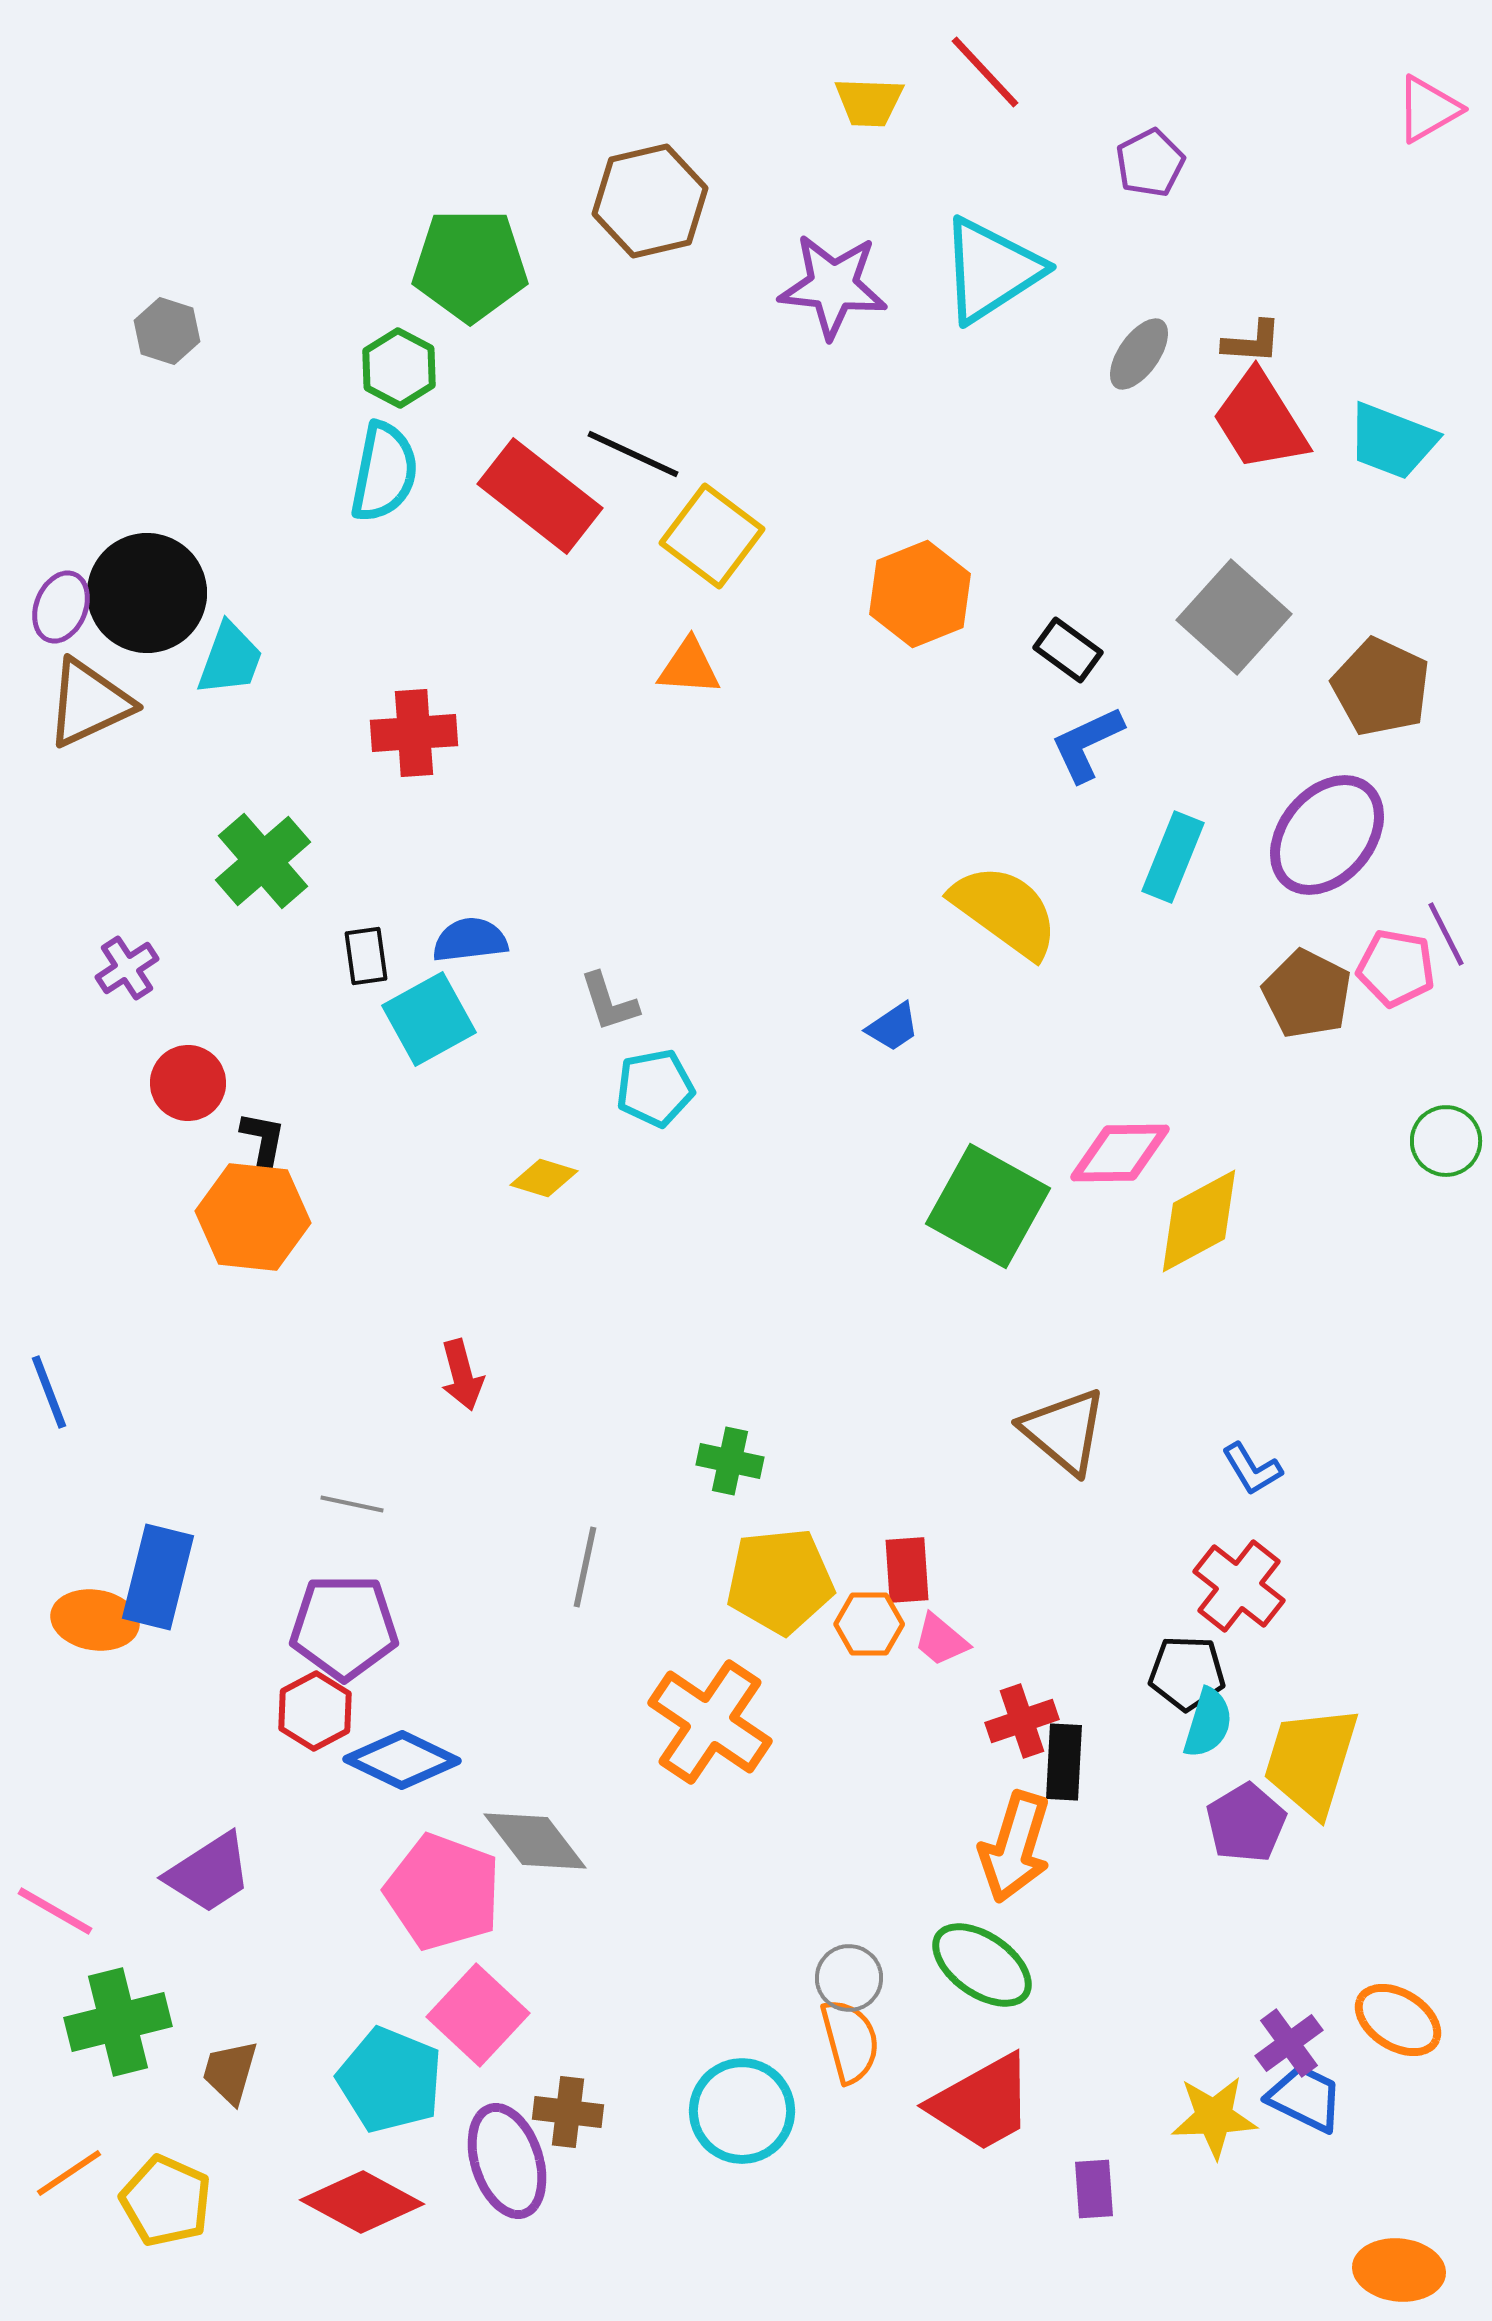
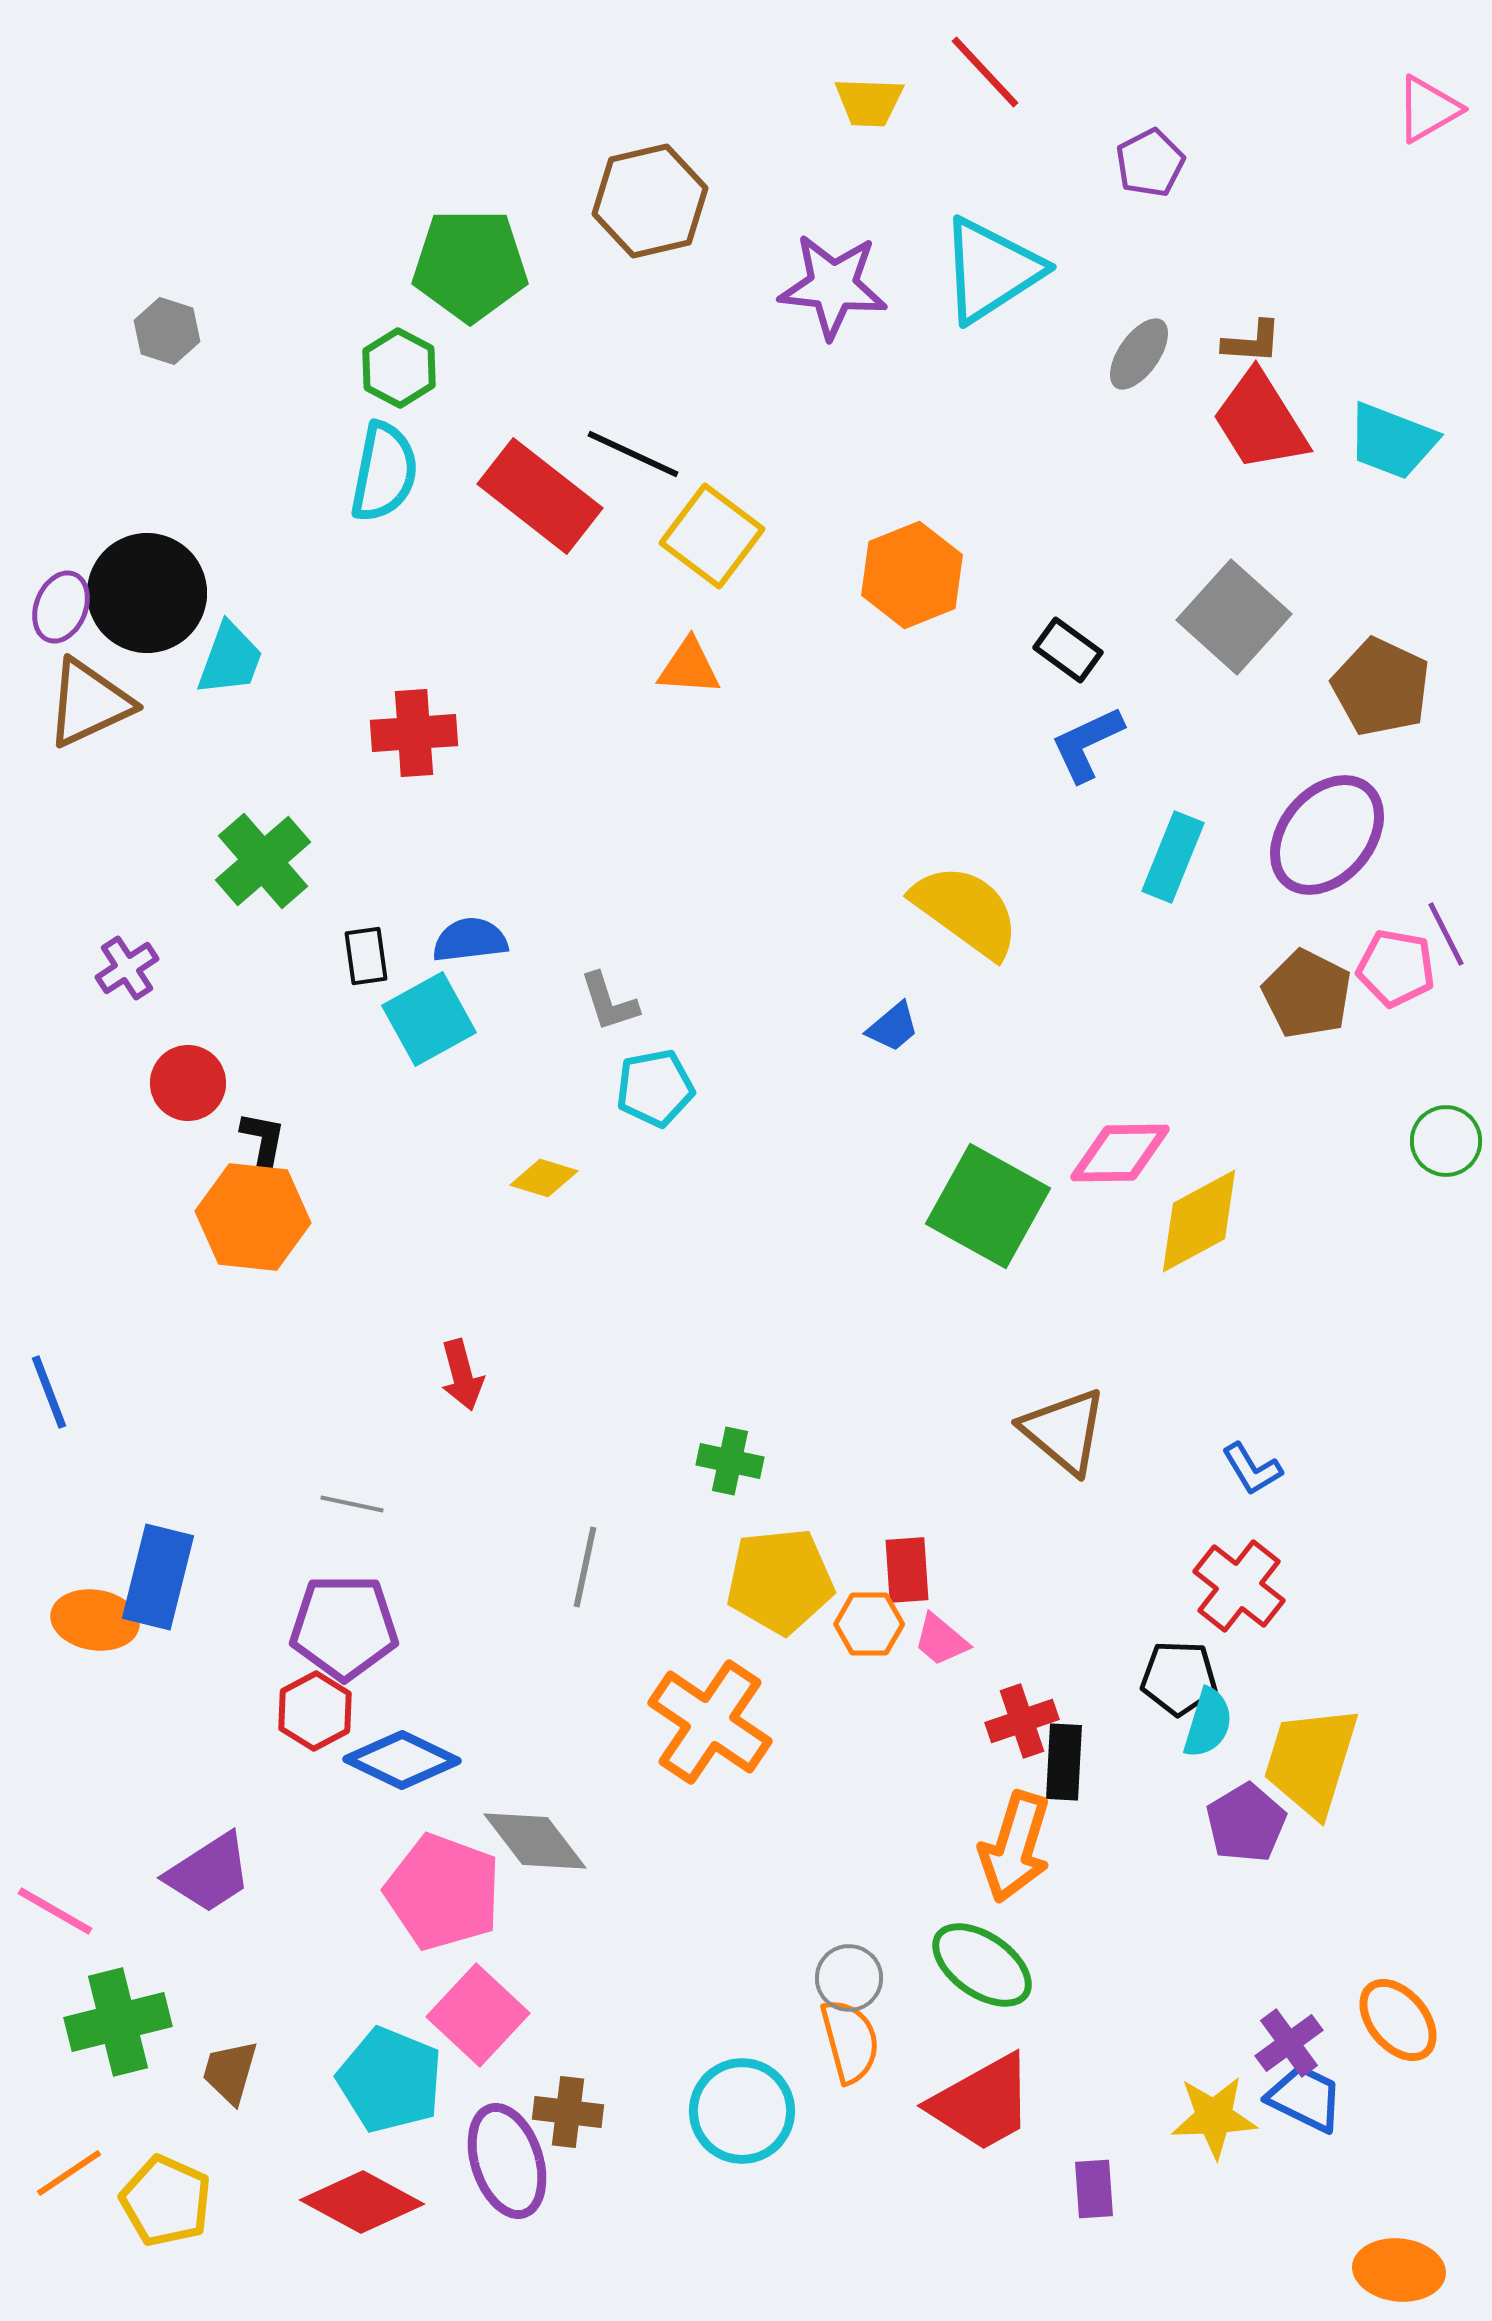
orange hexagon at (920, 594): moved 8 px left, 19 px up
yellow semicircle at (1005, 911): moved 39 px left
blue trapezoid at (893, 1027): rotated 6 degrees counterclockwise
black pentagon at (1187, 1673): moved 8 px left, 5 px down
orange ellipse at (1398, 2020): rotated 18 degrees clockwise
